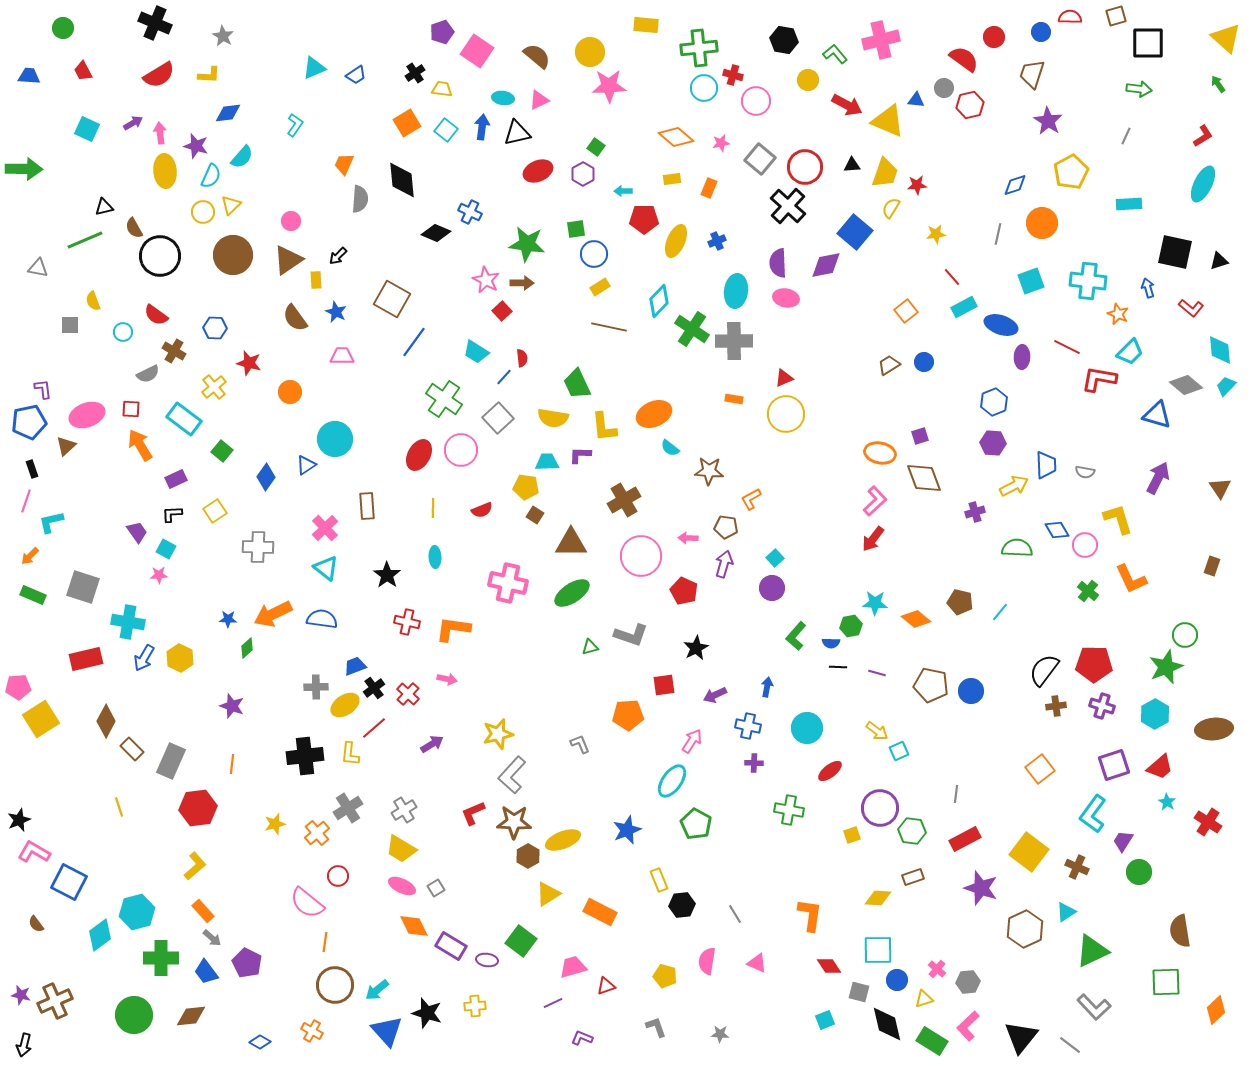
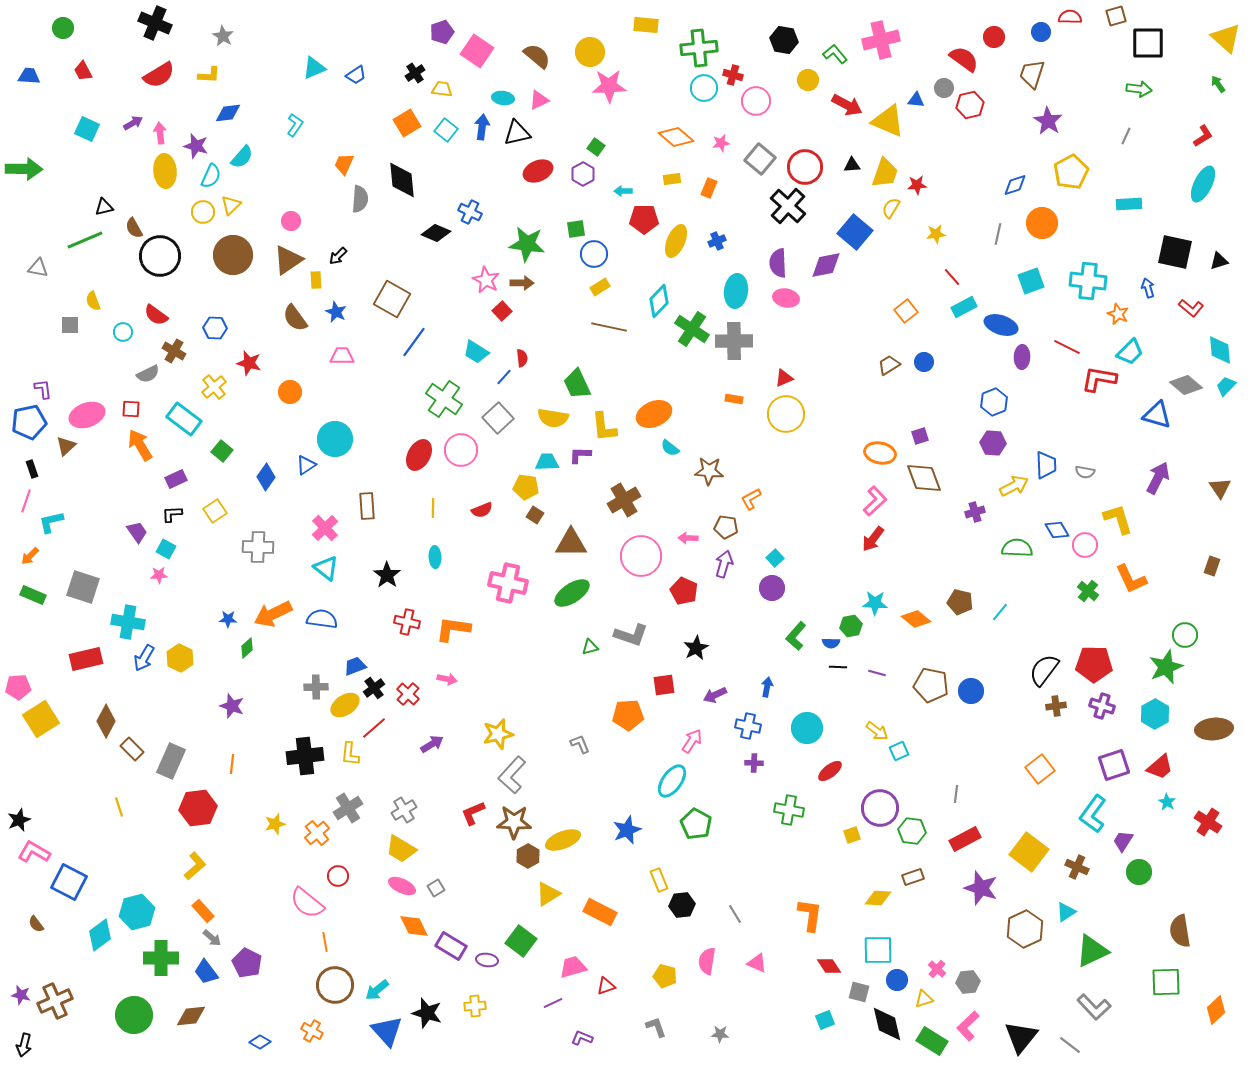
orange line at (325, 942): rotated 18 degrees counterclockwise
